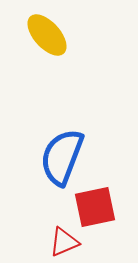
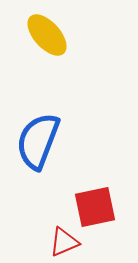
blue semicircle: moved 24 px left, 16 px up
